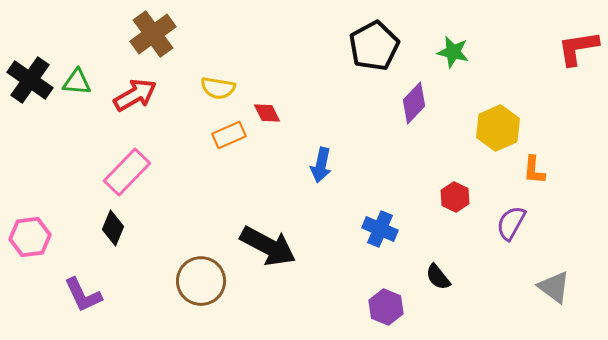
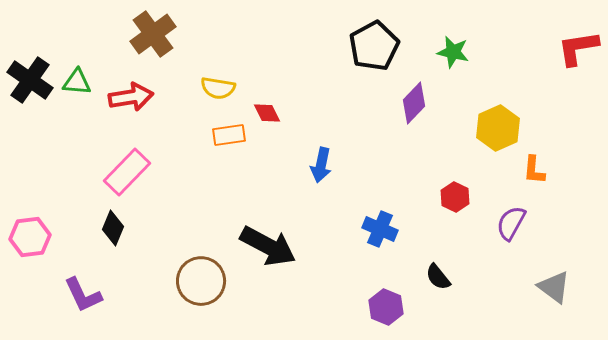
red arrow: moved 4 px left, 2 px down; rotated 21 degrees clockwise
orange rectangle: rotated 16 degrees clockwise
